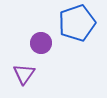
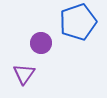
blue pentagon: moved 1 px right, 1 px up
